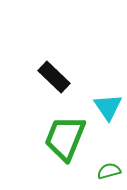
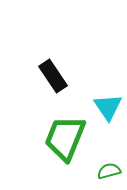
black rectangle: moved 1 px left, 1 px up; rotated 12 degrees clockwise
